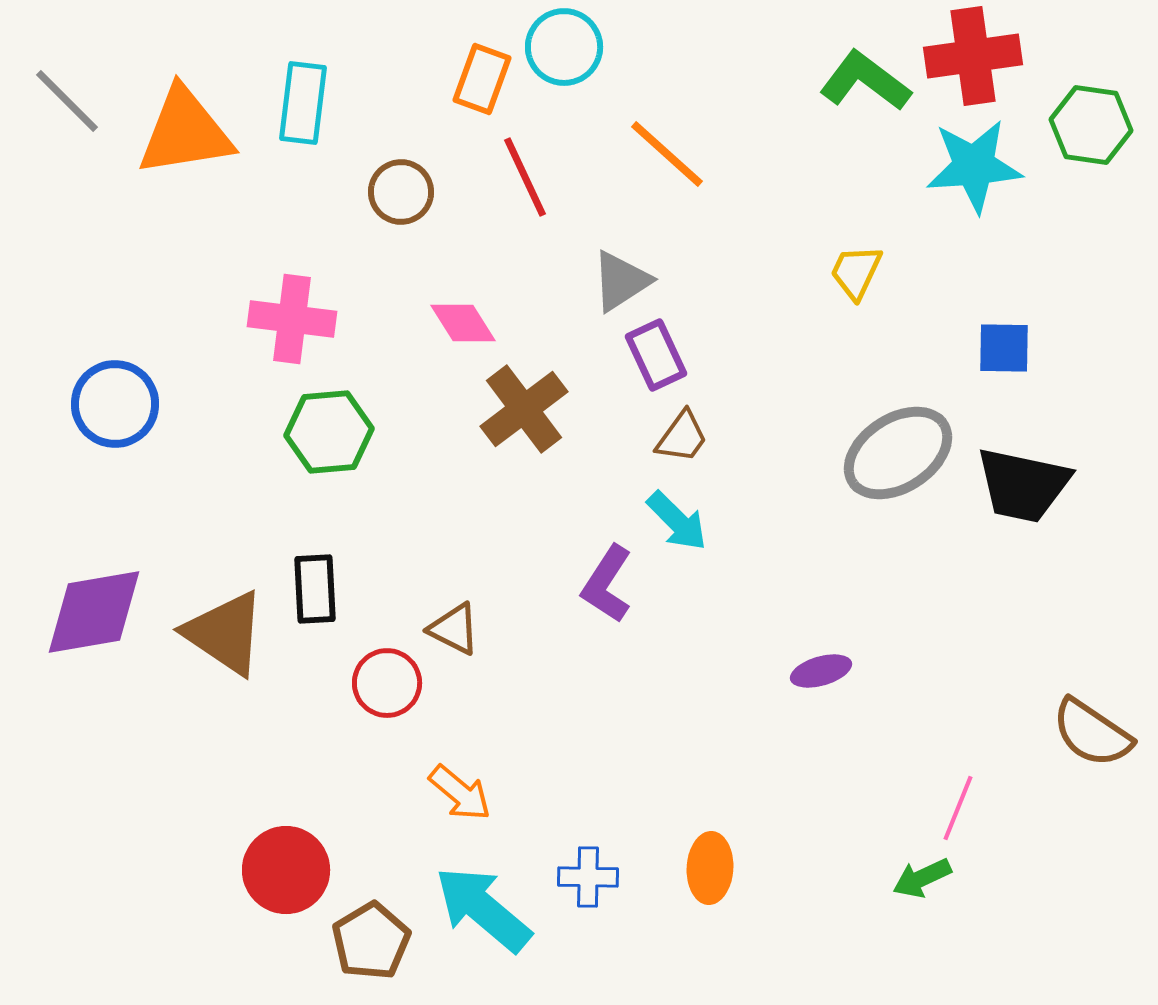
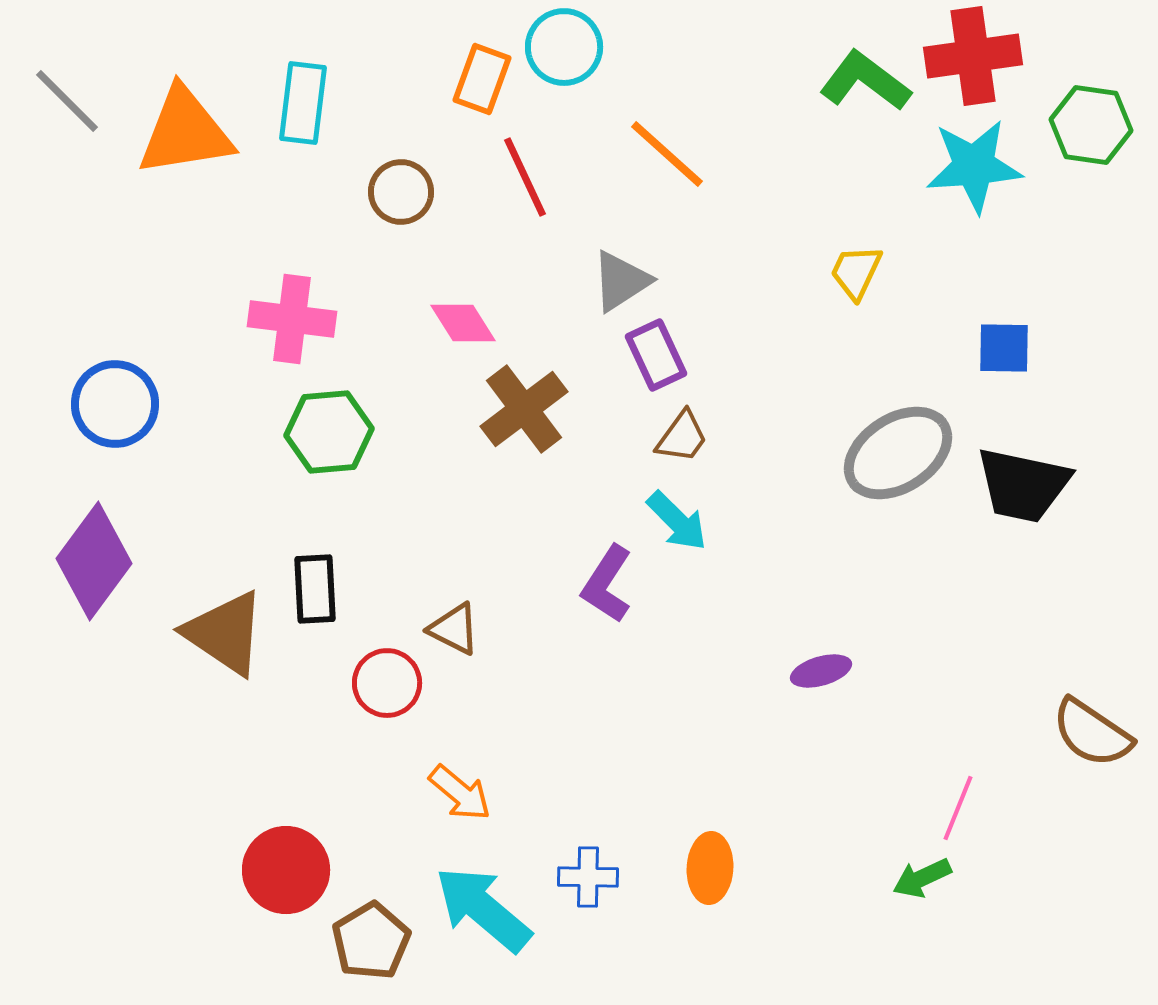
purple diamond at (94, 612): moved 51 px up; rotated 44 degrees counterclockwise
